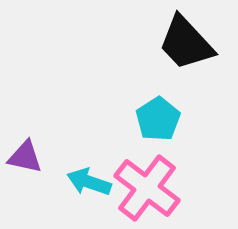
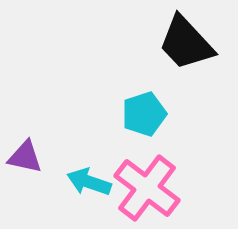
cyan pentagon: moved 14 px left, 5 px up; rotated 15 degrees clockwise
